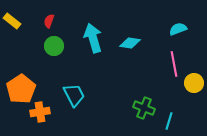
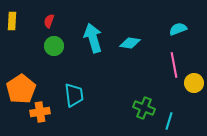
yellow rectangle: rotated 54 degrees clockwise
pink line: moved 1 px down
cyan trapezoid: rotated 20 degrees clockwise
